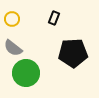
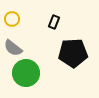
black rectangle: moved 4 px down
